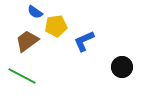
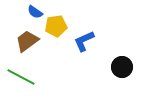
green line: moved 1 px left, 1 px down
